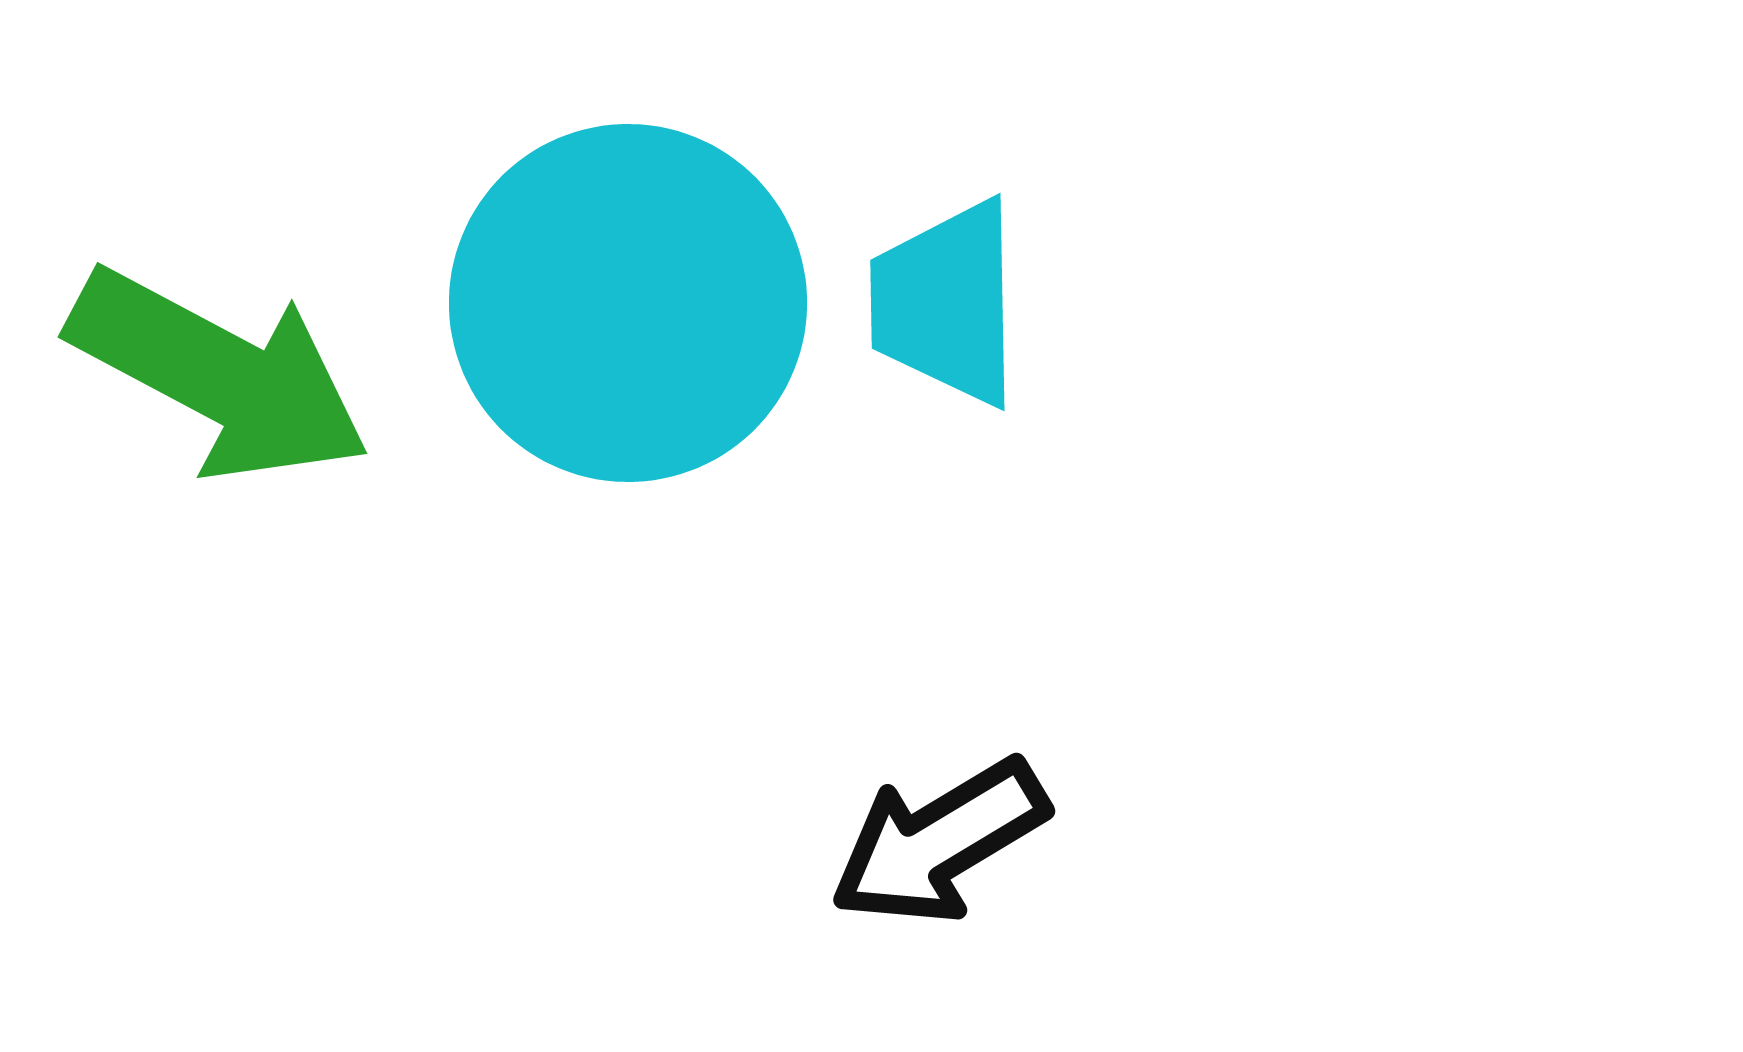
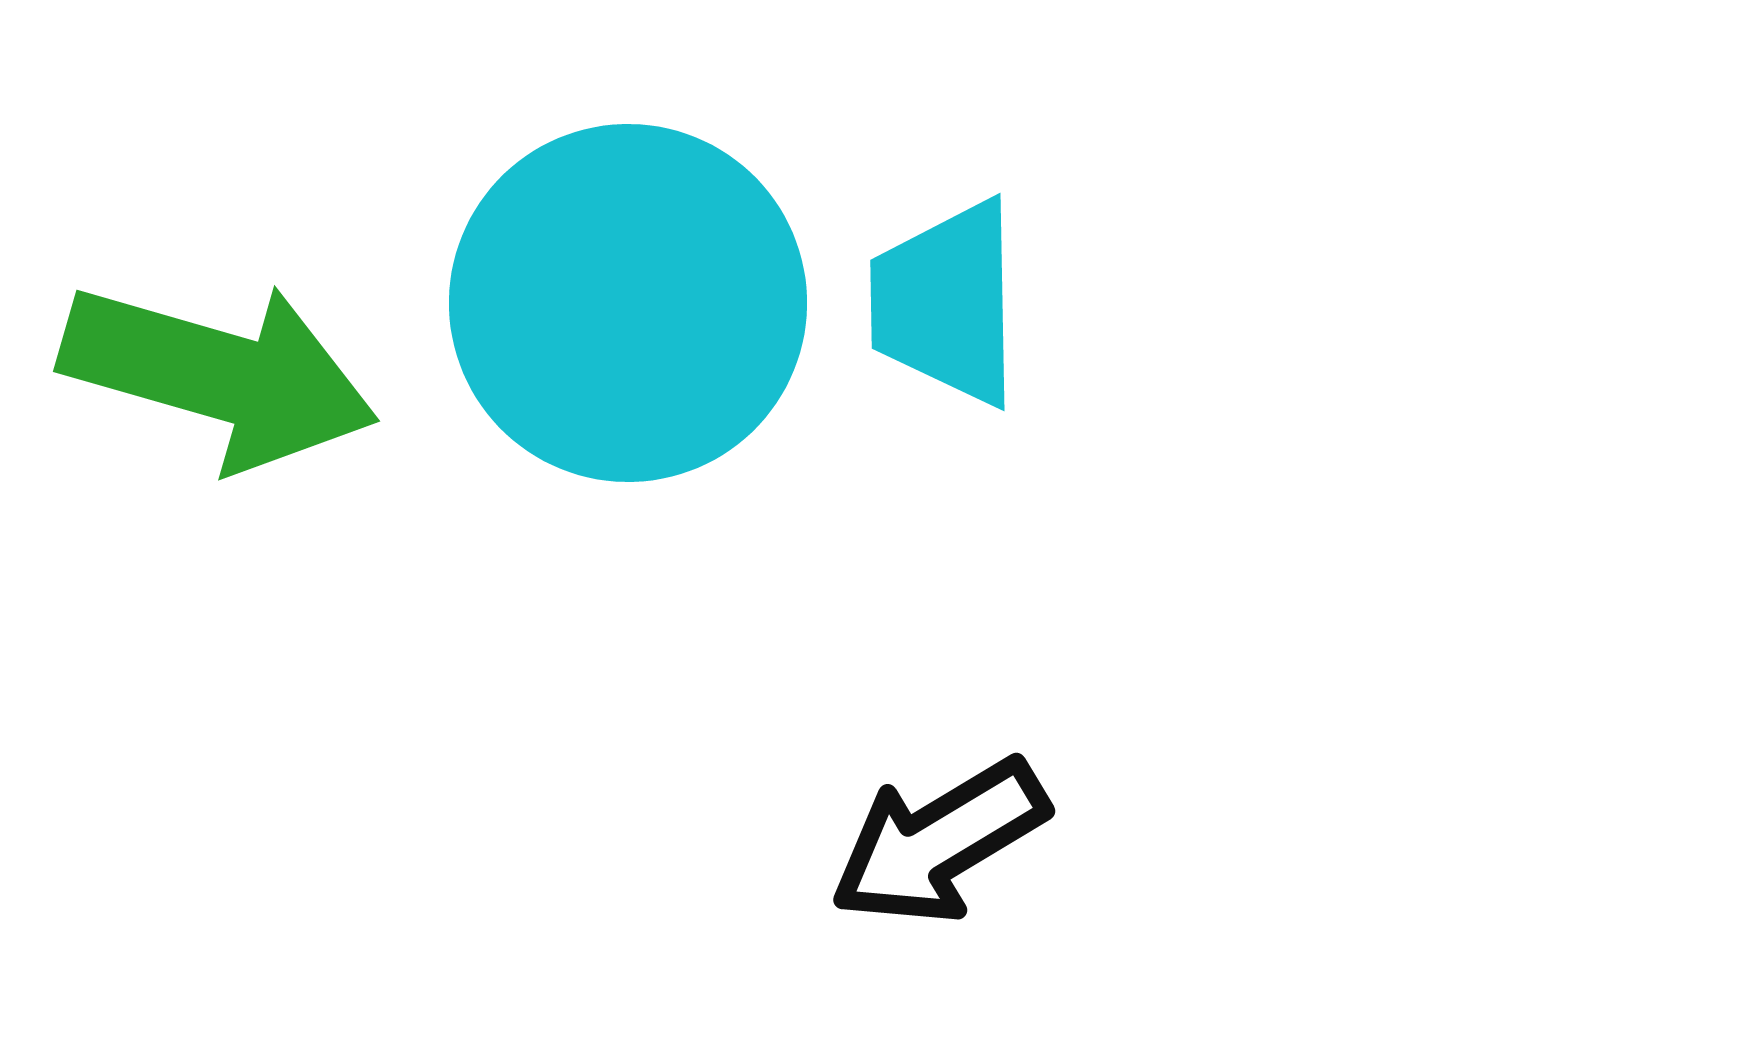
green arrow: rotated 12 degrees counterclockwise
